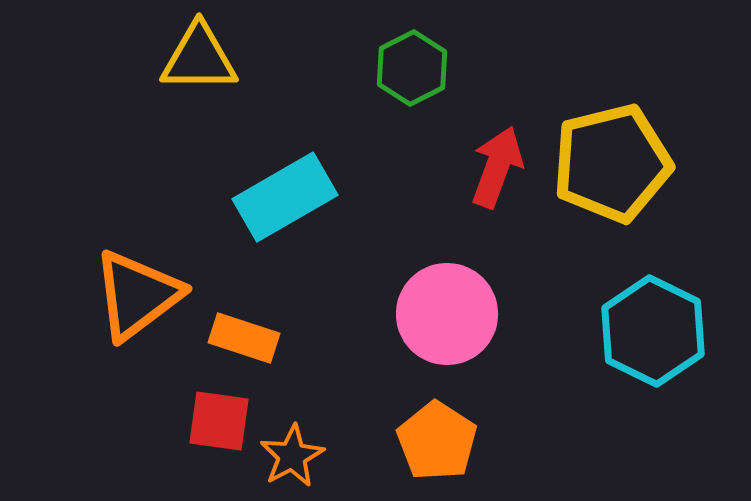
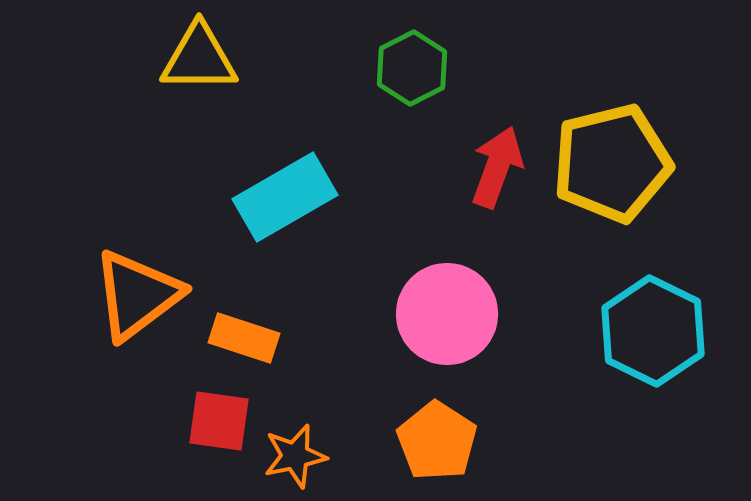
orange star: moved 3 px right; rotated 16 degrees clockwise
